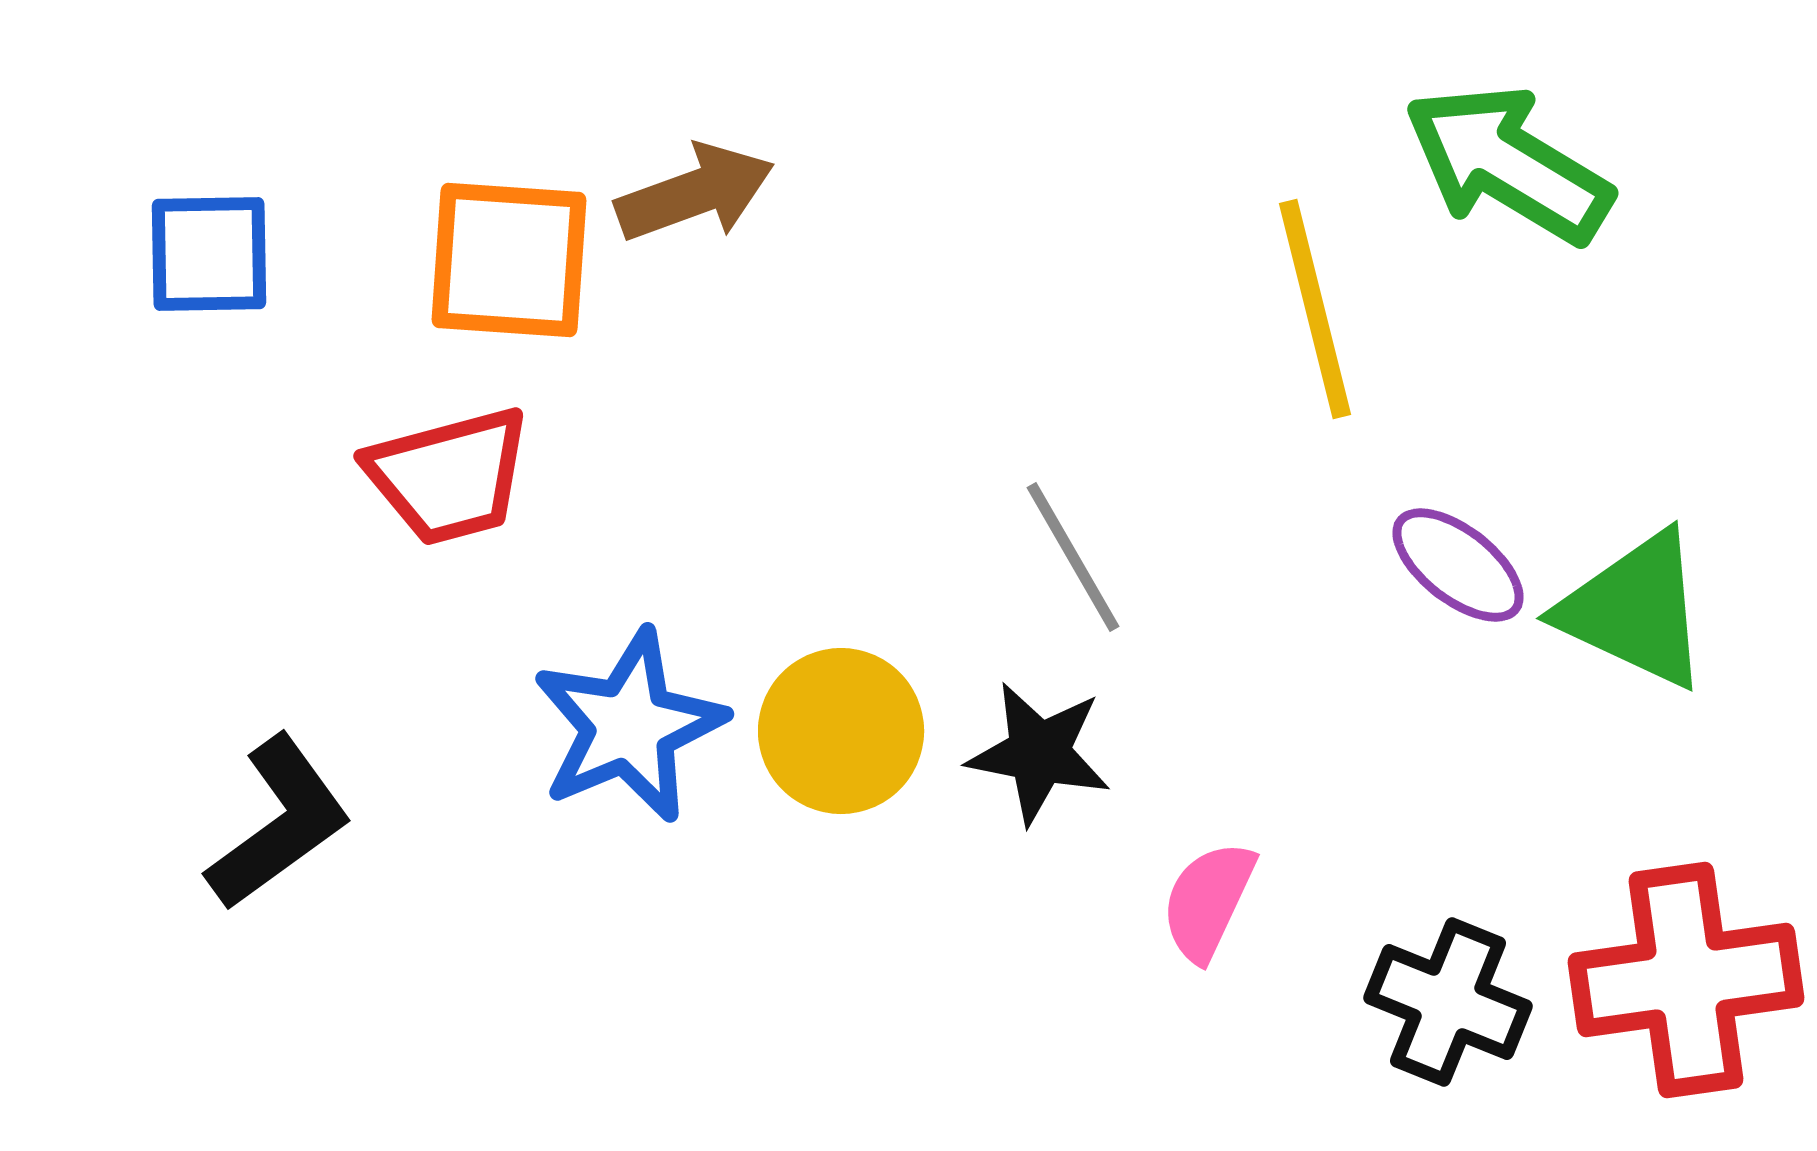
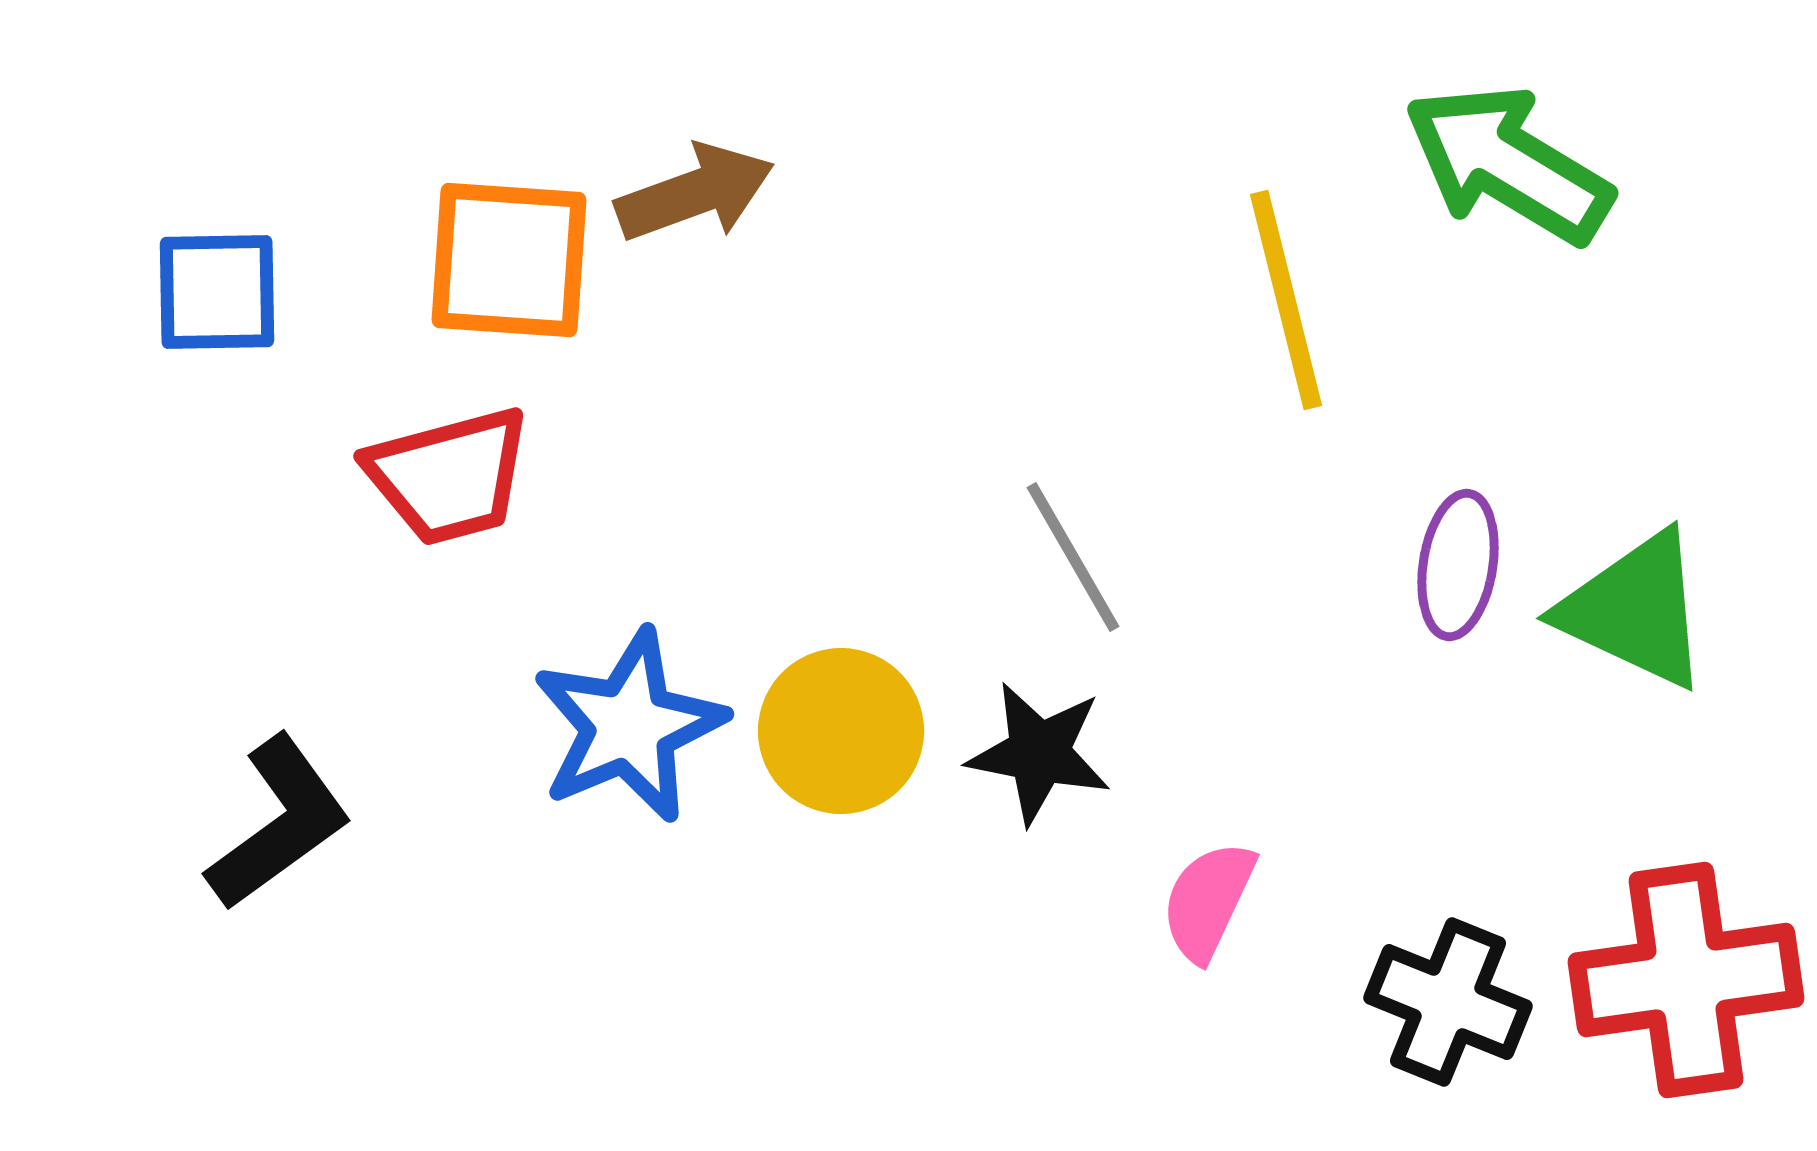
blue square: moved 8 px right, 38 px down
yellow line: moved 29 px left, 9 px up
purple ellipse: rotated 61 degrees clockwise
